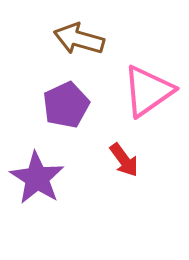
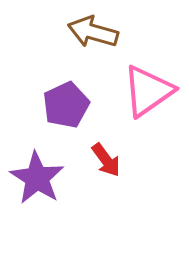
brown arrow: moved 14 px right, 7 px up
red arrow: moved 18 px left
